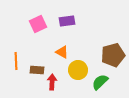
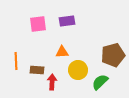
pink square: rotated 18 degrees clockwise
orange triangle: rotated 32 degrees counterclockwise
